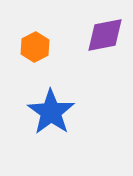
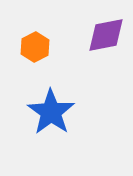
purple diamond: moved 1 px right
